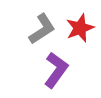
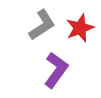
gray L-shape: moved 4 px up
